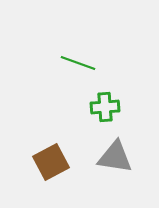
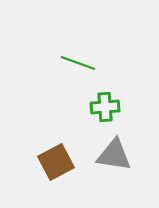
gray triangle: moved 1 px left, 2 px up
brown square: moved 5 px right
